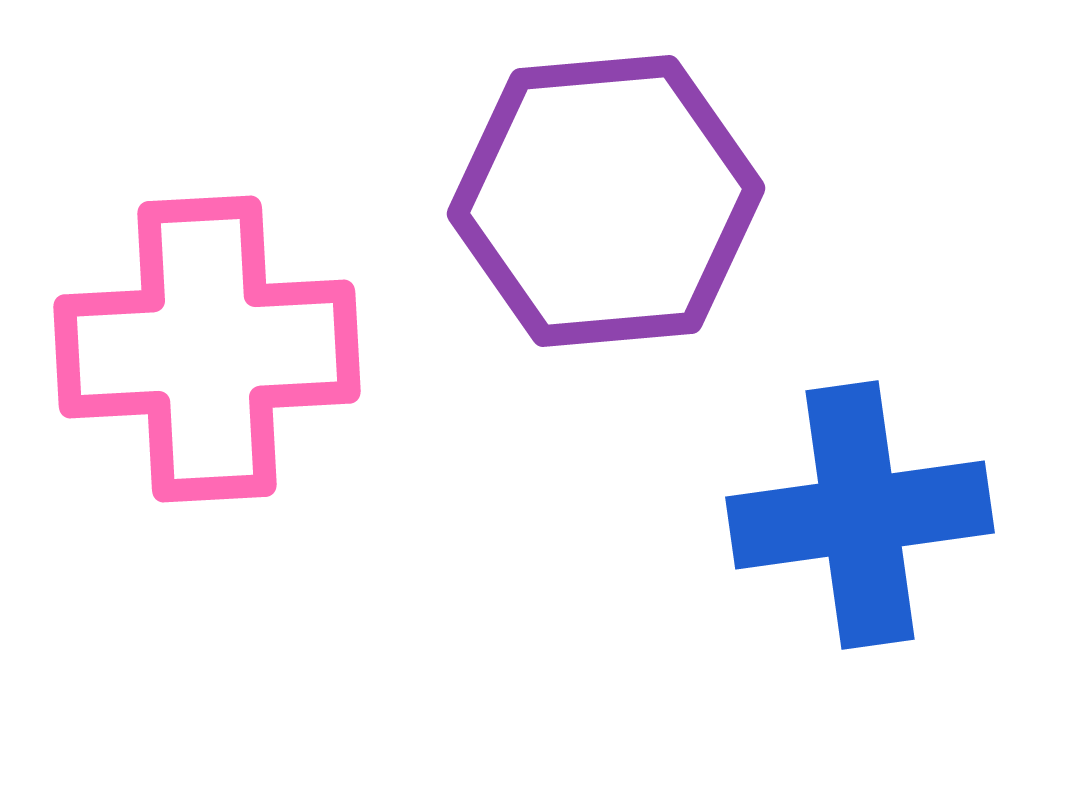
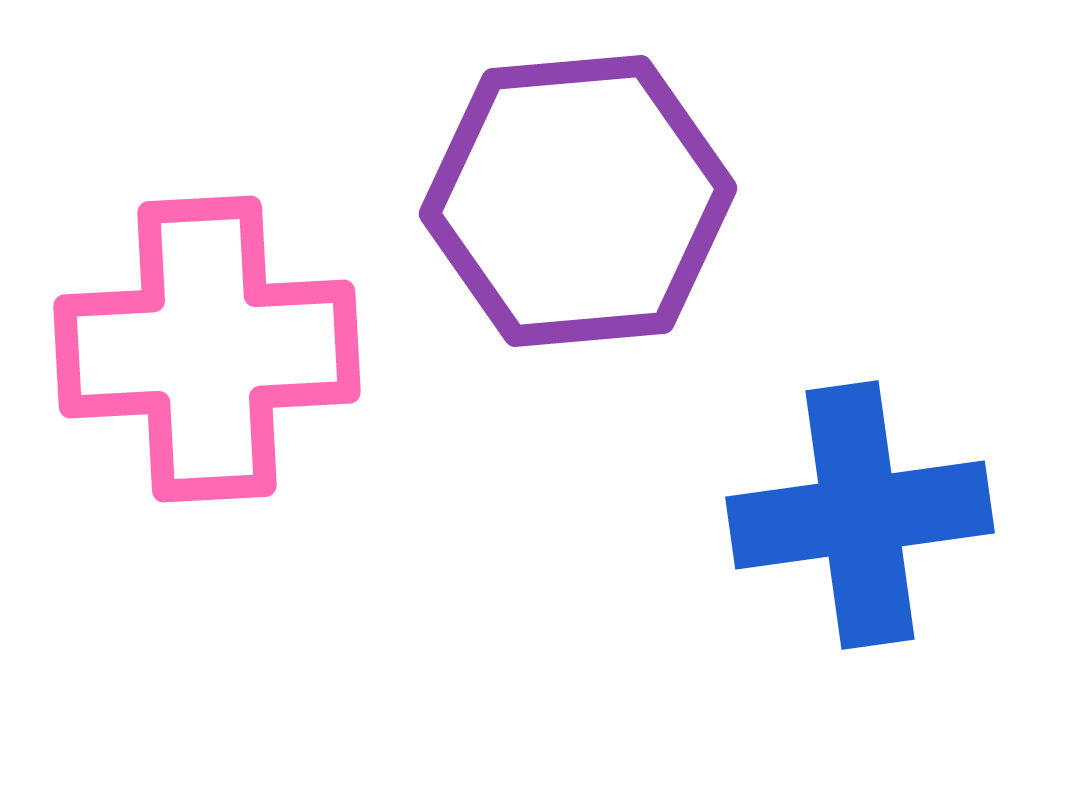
purple hexagon: moved 28 px left
